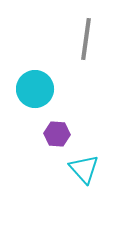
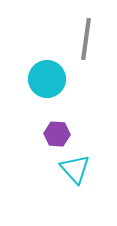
cyan circle: moved 12 px right, 10 px up
cyan triangle: moved 9 px left
